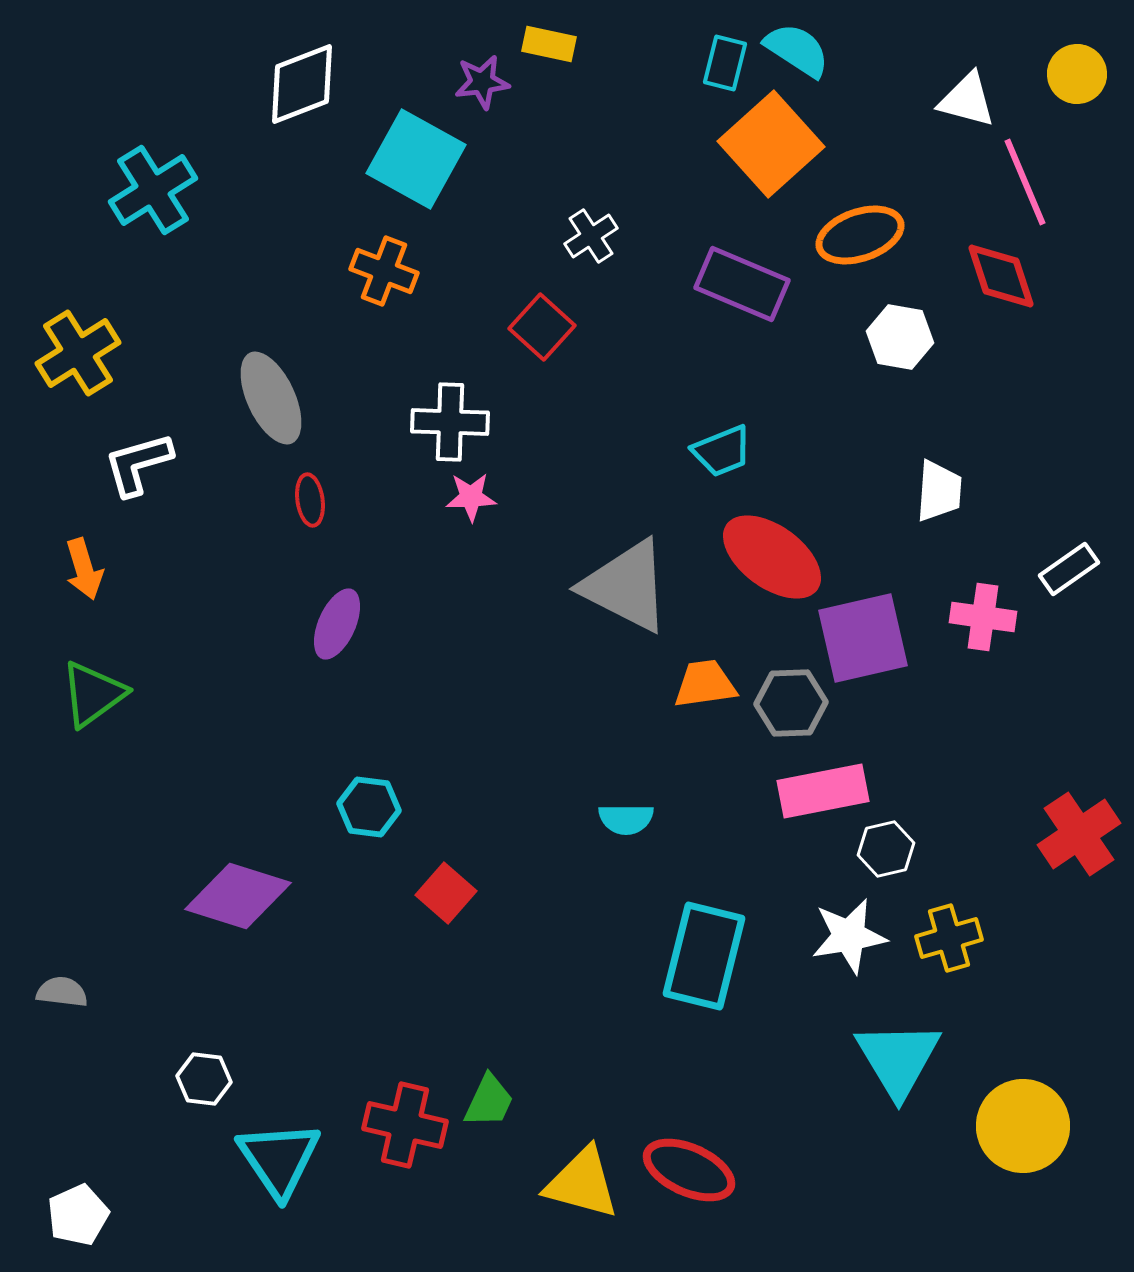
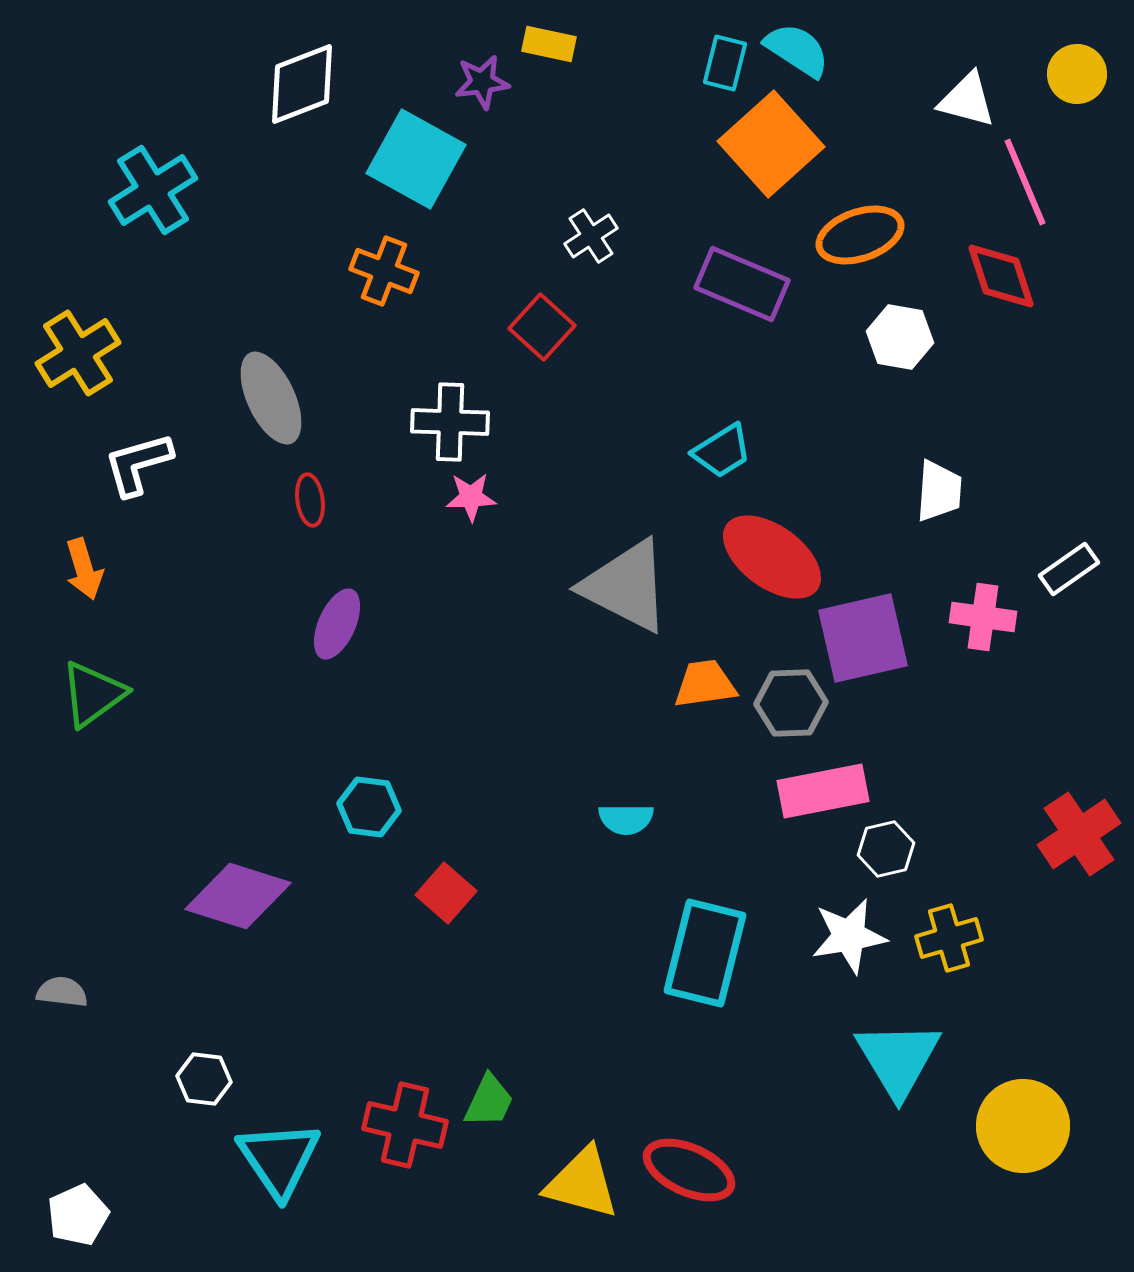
cyan trapezoid at (722, 451): rotated 10 degrees counterclockwise
cyan rectangle at (704, 956): moved 1 px right, 3 px up
